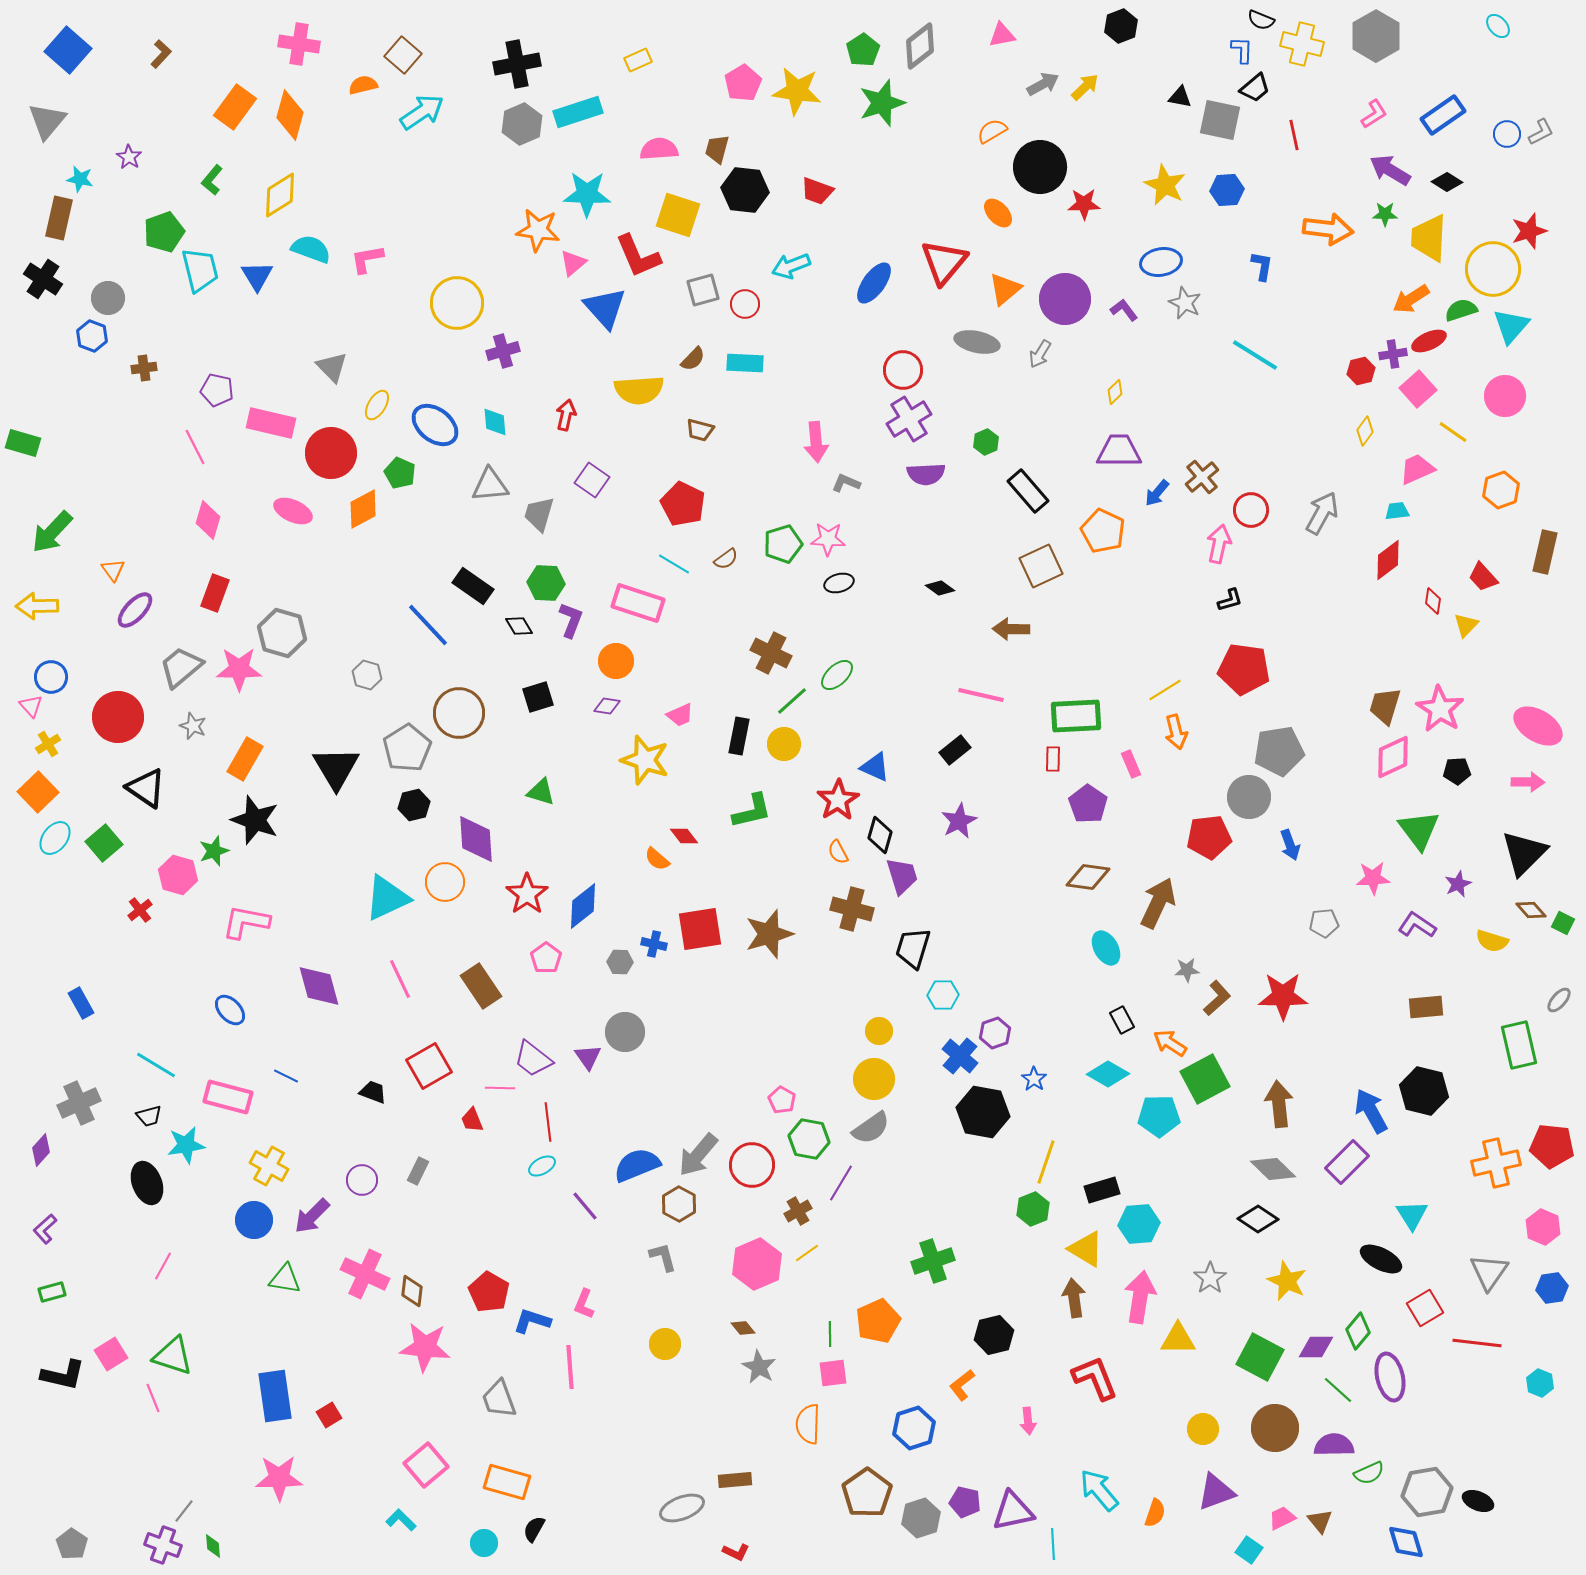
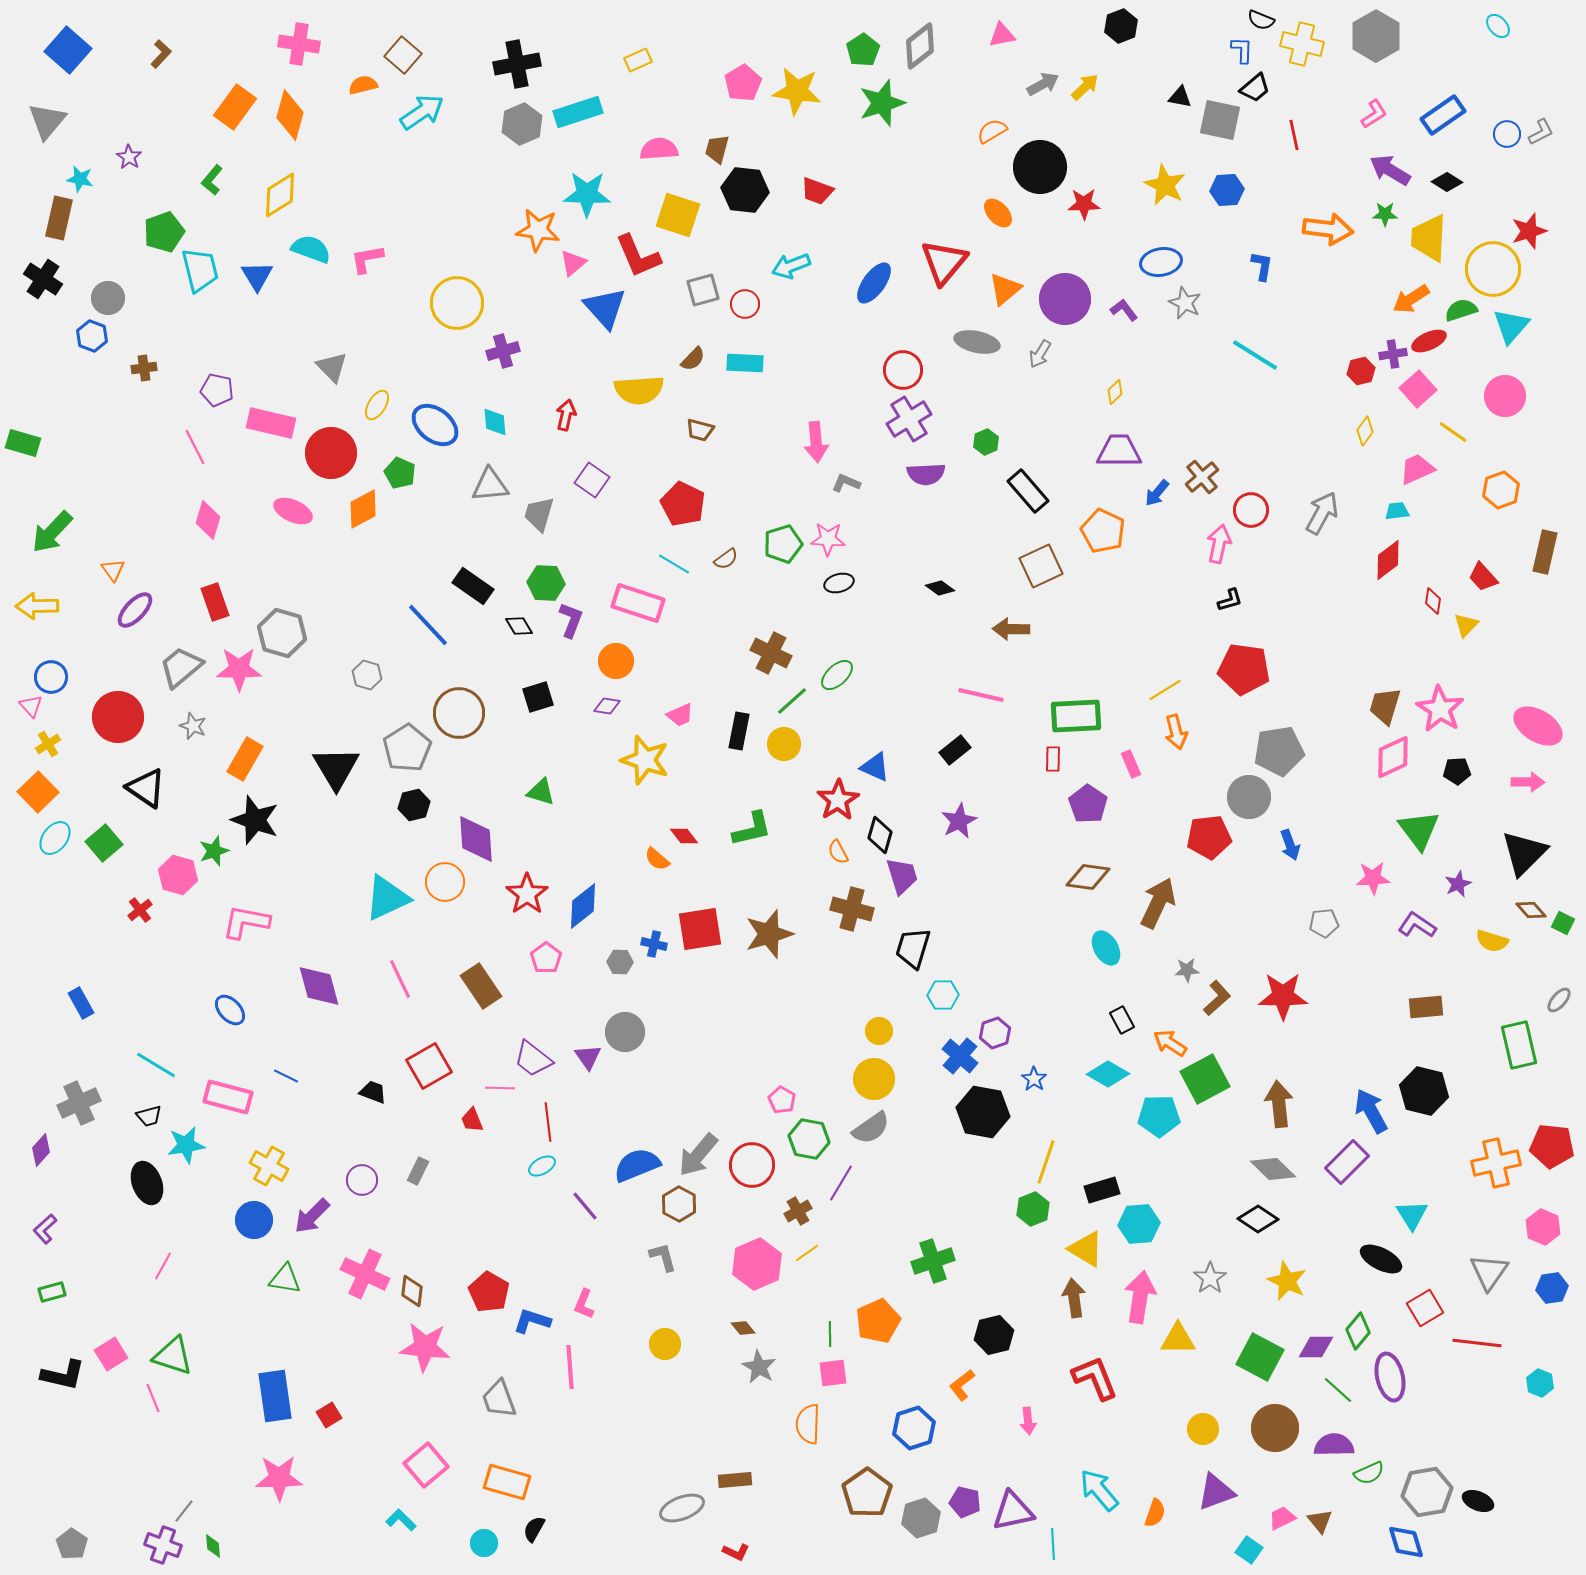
red rectangle at (215, 593): moved 9 px down; rotated 39 degrees counterclockwise
black rectangle at (739, 736): moved 5 px up
green L-shape at (752, 811): moved 18 px down
